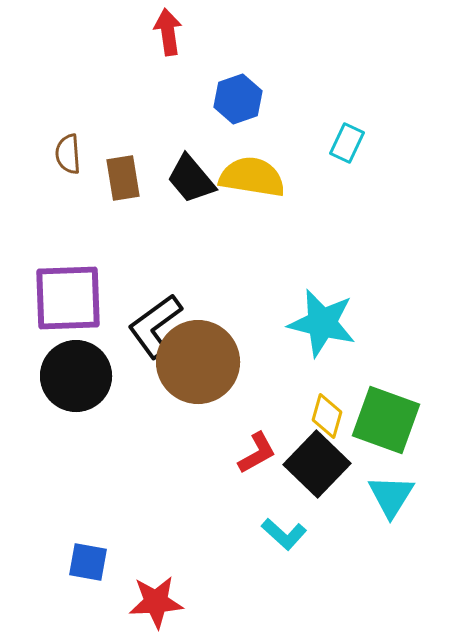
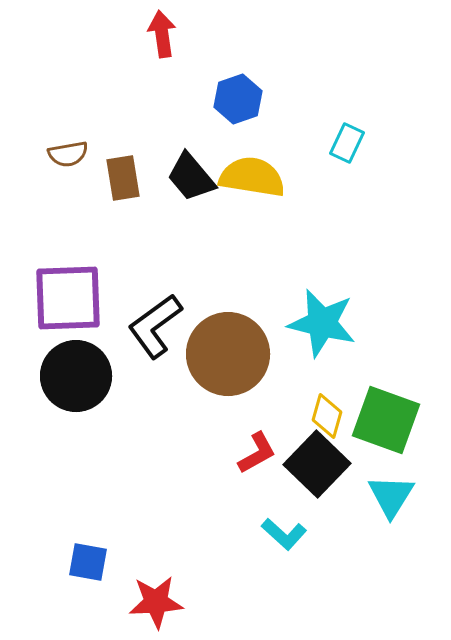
red arrow: moved 6 px left, 2 px down
brown semicircle: rotated 96 degrees counterclockwise
black trapezoid: moved 2 px up
brown circle: moved 30 px right, 8 px up
